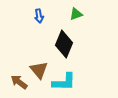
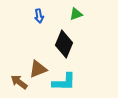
brown triangle: moved 1 px left, 1 px up; rotated 48 degrees clockwise
